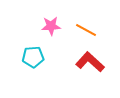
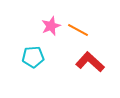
pink star: rotated 18 degrees counterclockwise
orange line: moved 8 px left
